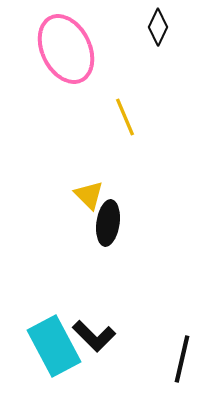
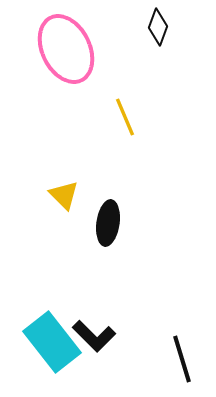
black diamond: rotated 6 degrees counterclockwise
yellow triangle: moved 25 px left
cyan rectangle: moved 2 px left, 4 px up; rotated 10 degrees counterclockwise
black line: rotated 30 degrees counterclockwise
